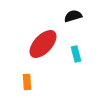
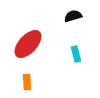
red ellipse: moved 15 px left
